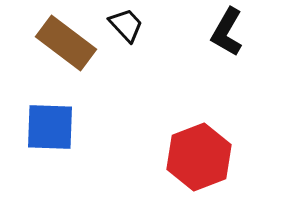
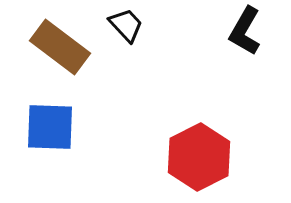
black L-shape: moved 18 px right, 1 px up
brown rectangle: moved 6 px left, 4 px down
red hexagon: rotated 6 degrees counterclockwise
